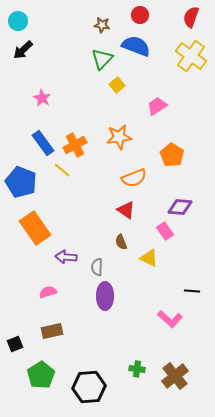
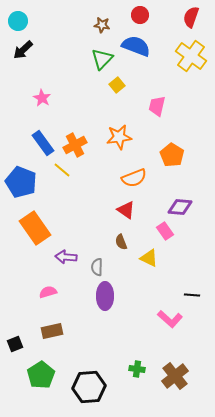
pink trapezoid: rotated 45 degrees counterclockwise
black line: moved 4 px down
